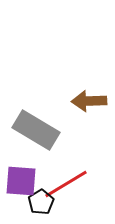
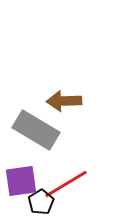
brown arrow: moved 25 px left
purple square: rotated 12 degrees counterclockwise
